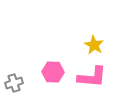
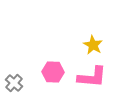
yellow star: moved 1 px left
gray cross: rotated 30 degrees counterclockwise
